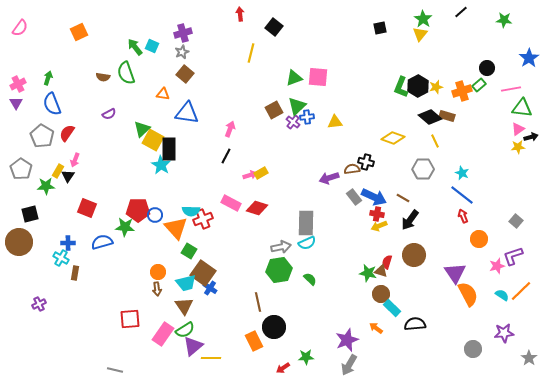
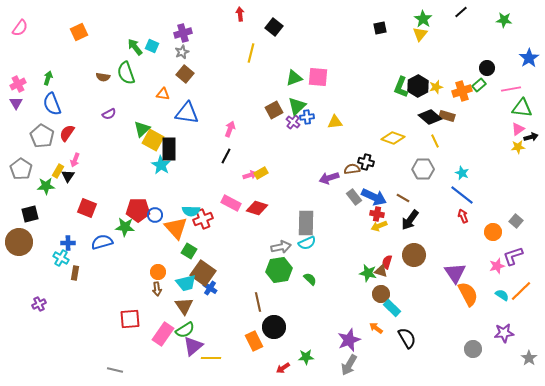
orange circle at (479, 239): moved 14 px right, 7 px up
black semicircle at (415, 324): moved 8 px left, 14 px down; rotated 65 degrees clockwise
purple star at (347, 340): moved 2 px right
